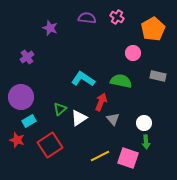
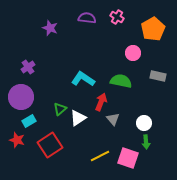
purple cross: moved 1 px right, 10 px down
white triangle: moved 1 px left
